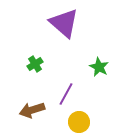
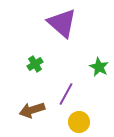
purple triangle: moved 2 px left
